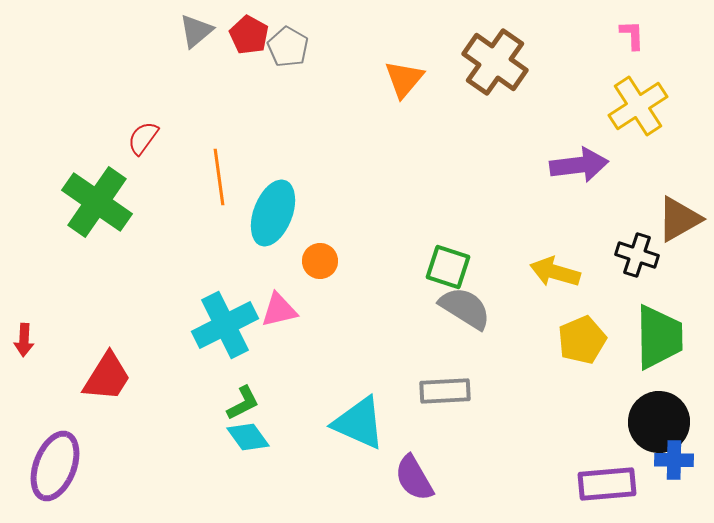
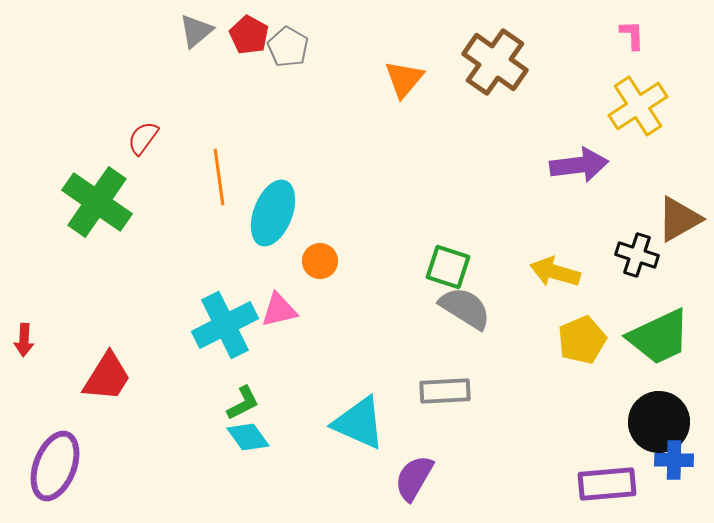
green trapezoid: rotated 66 degrees clockwise
purple semicircle: rotated 60 degrees clockwise
